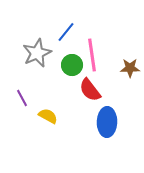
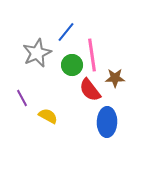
brown star: moved 15 px left, 10 px down
